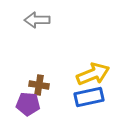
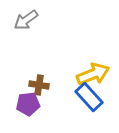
gray arrow: moved 11 px left; rotated 35 degrees counterclockwise
blue rectangle: rotated 60 degrees clockwise
purple pentagon: rotated 10 degrees counterclockwise
